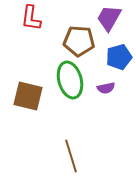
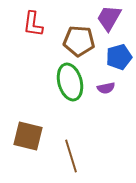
red L-shape: moved 2 px right, 6 px down
green ellipse: moved 2 px down
brown square: moved 40 px down
